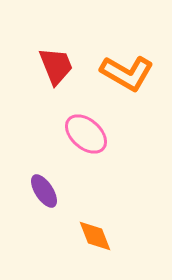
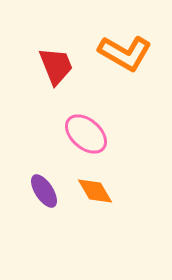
orange L-shape: moved 2 px left, 20 px up
orange diamond: moved 45 px up; rotated 9 degrees counterclockwise
